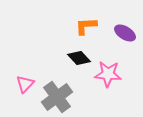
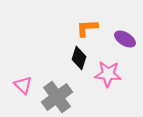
orange L-shape: moved 1 px right, 2 px down
purple ellipse: moved 6 px down
black diamond: rotated 60 degrees clockwise
pink triangle: moved 2 px left, 1 px down; rotated 30 degrees counterclockwise
